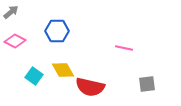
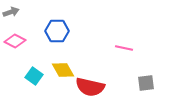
gray arrow: rotated 21 degrees clockwise
gray square: moved 1 px left, 1 px up
